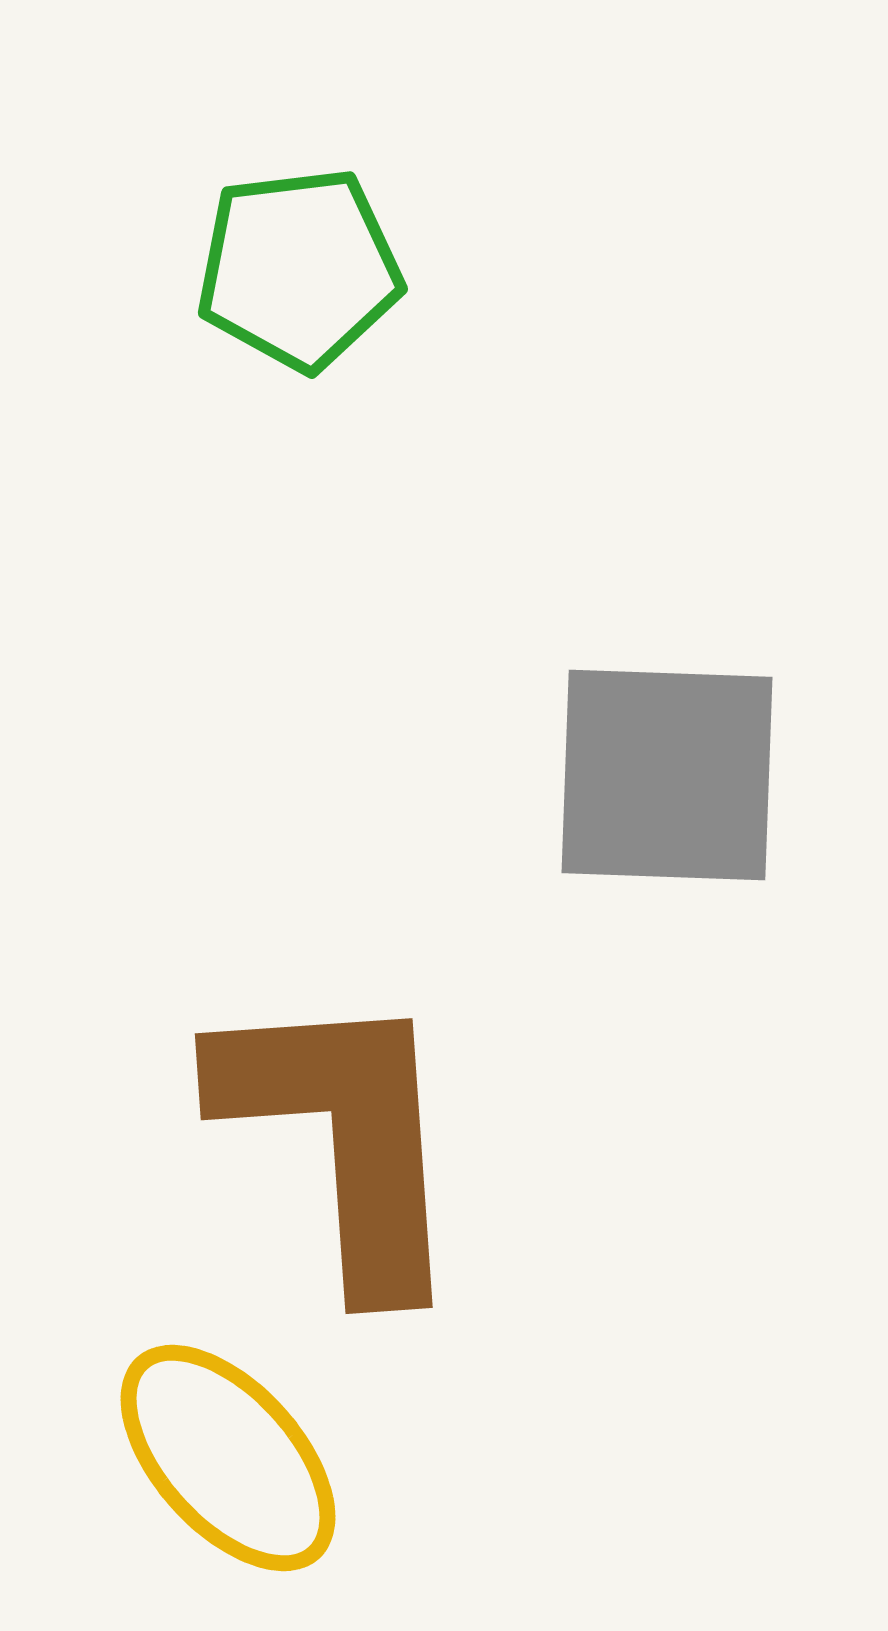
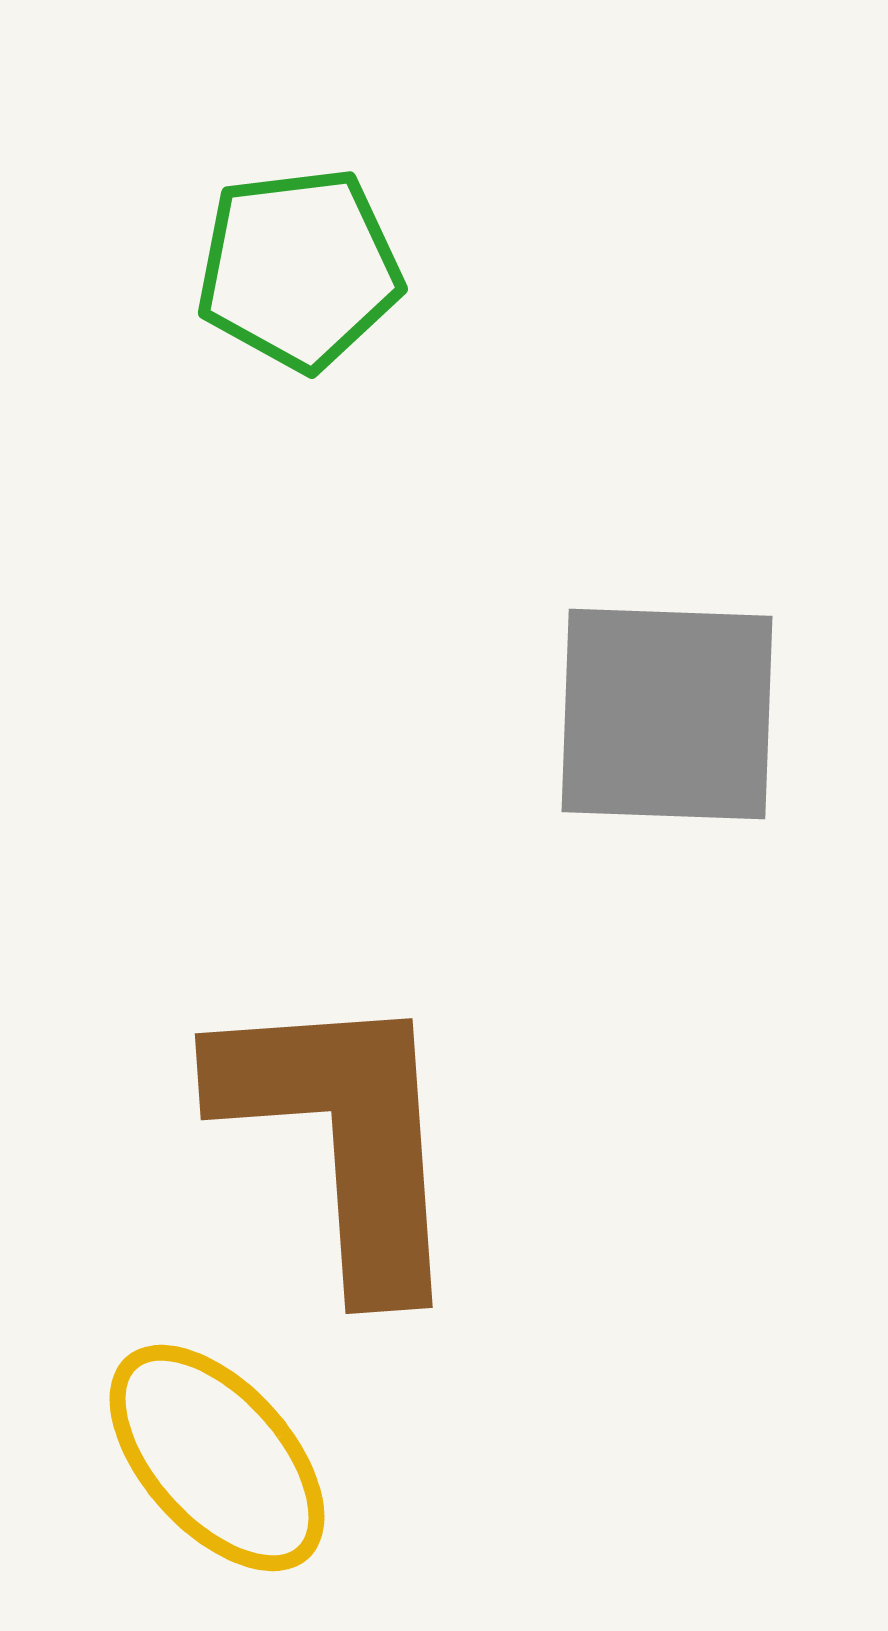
gray square: moved 61 px up
yellow ellipse: moved 11 px left
